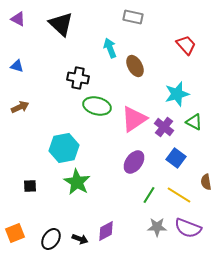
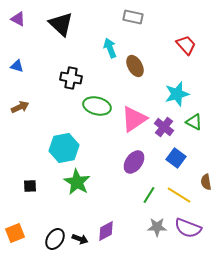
black cross: moved 7 px left
black ellipse: moved 4 px right
